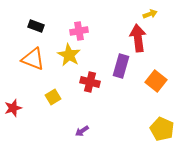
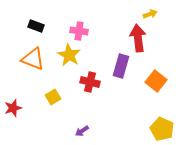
pink cross: rotated 18 degrees clockwise
